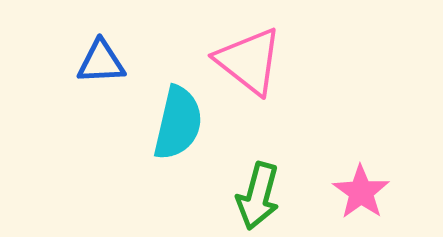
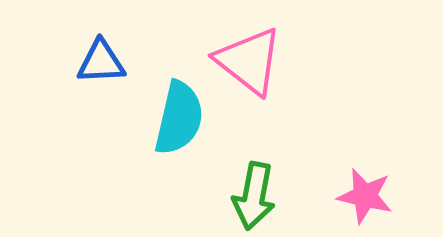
cyan semicircle: moved 1 px right, 5 px up
pink star: moved 4 px right, 4 px down; rotated 22 degrees counterclockwise
green arrow: moved 4 px left; rotated 4 degrees counterclockwise
